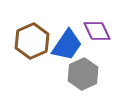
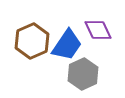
purple diamond: moved 1 px right, 1 px up
